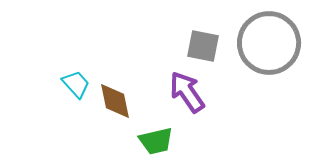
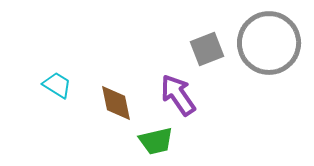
gray square: moved 4 px right, 3 px down; rotated 32 degrees counterclockwise
cyan trapezoid: moved 19 px left, 1 px down; rotated 16 degrees counterclockwise
purple arrow: moved 9 px left, 3 px down
brown diamond: moved 1 px right, 2 px down
